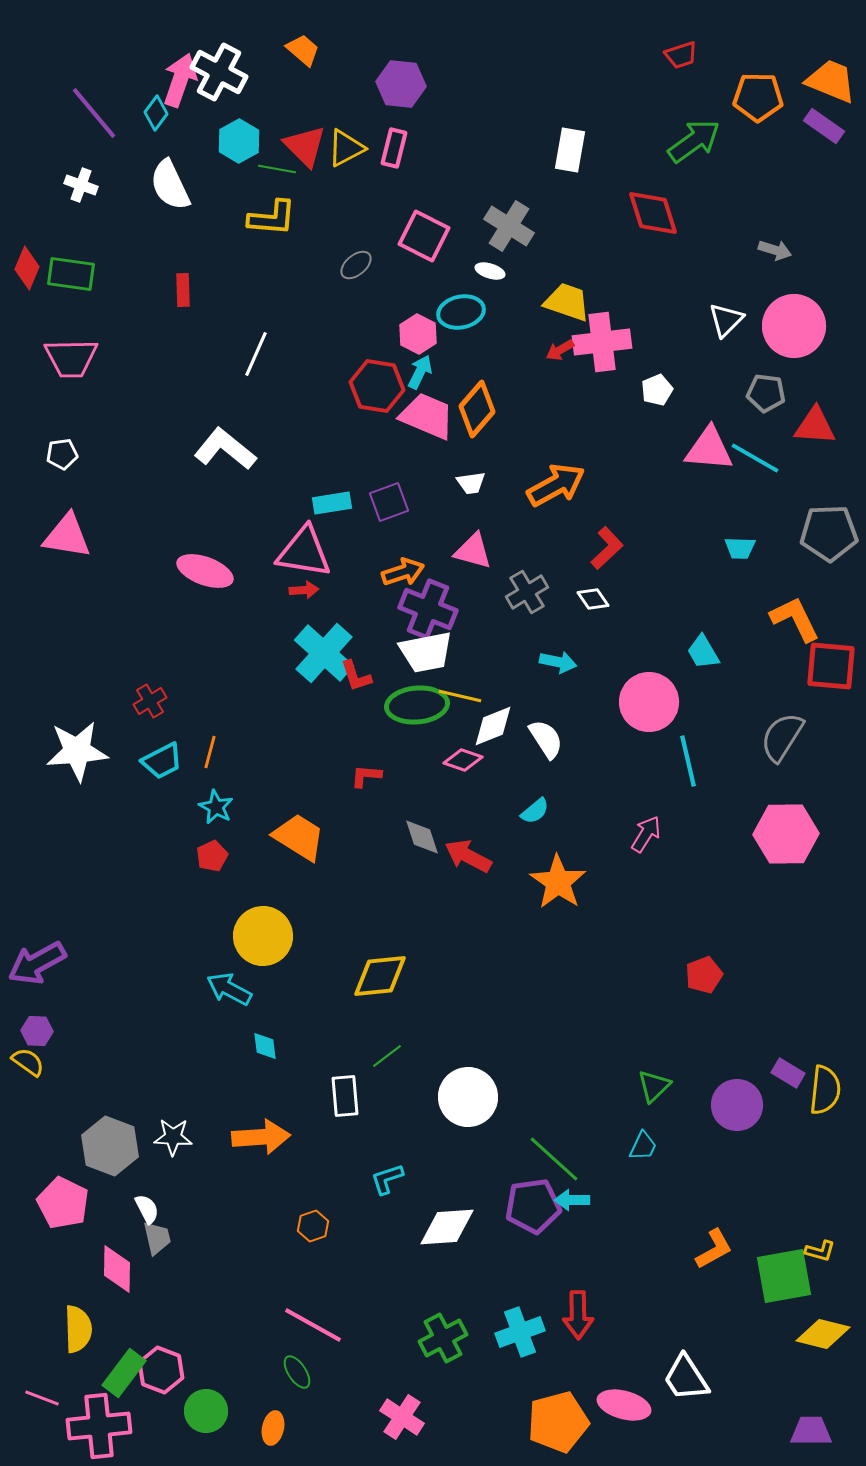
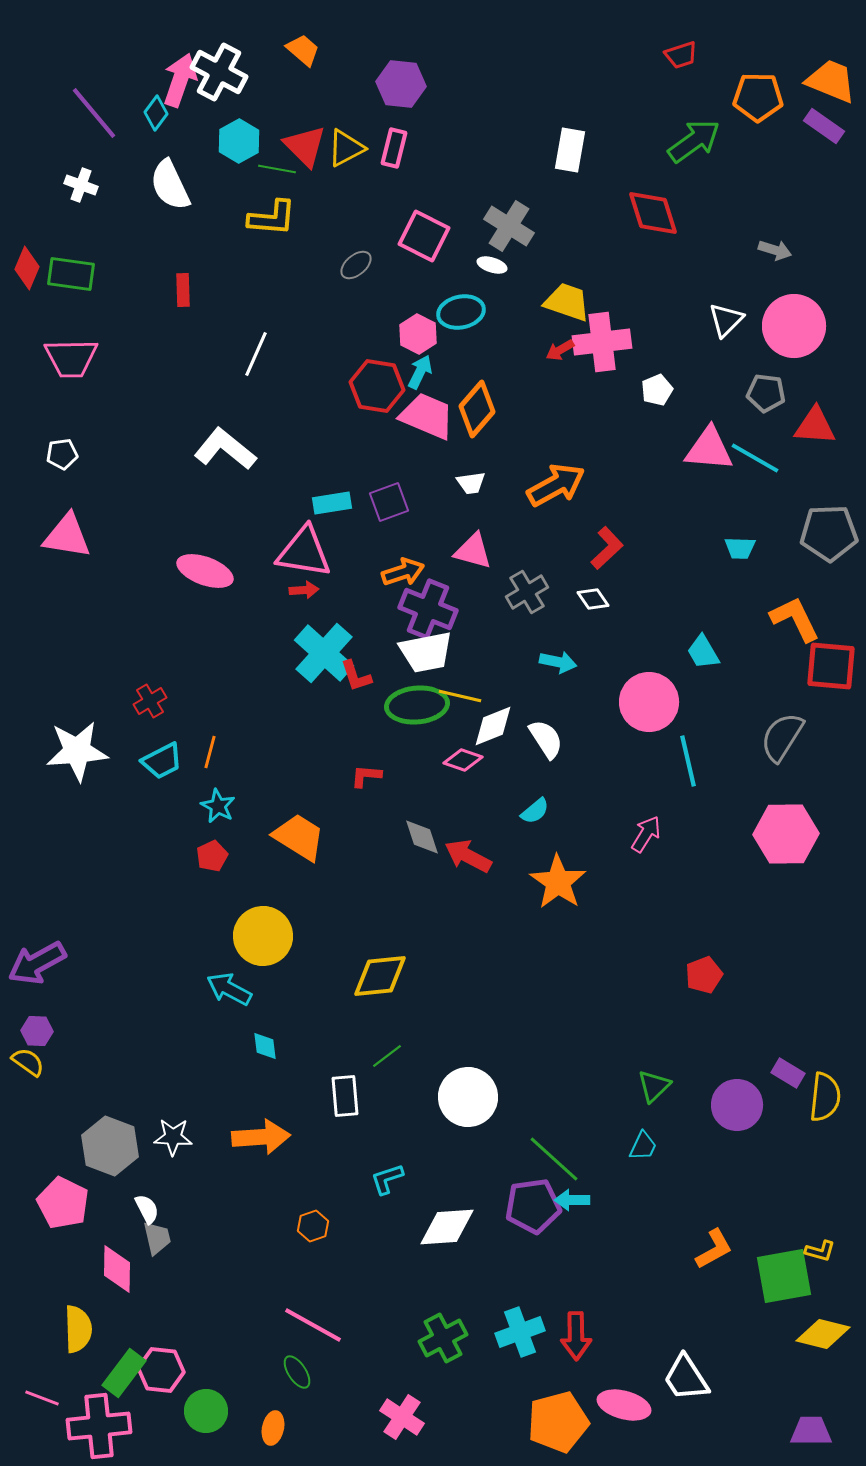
white ellipse at (490, 271): moved 2 px right, 6 px up
cyan star at (216, 807): moved 2 px right, 1 px up
yellow semicircle at (825, 1090): moved 7 px down
red arrow at (578, 1315): moved 2 px left, 21 px down
pink hexagon at (161, 1370): rotated 15 degrees counterclockwise
